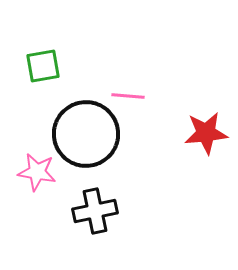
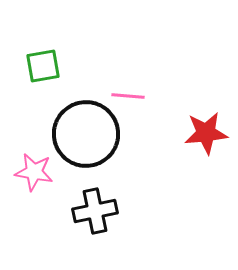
pink star: moved 3 px left
